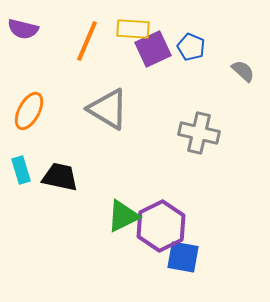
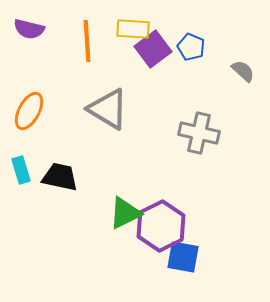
purple semicircle: moved 6 px right
orange line: rotated 27 degrees counterclockwise
purple square: rotated 12 degrees counterclockwise
green triangle: moved 2 px right, 3 px up
